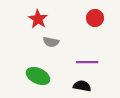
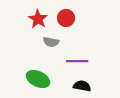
red circle: moved 29 px left
purple line: moved 10 px left, 1 px up
green ellipse: moved 3 px down
